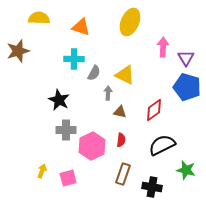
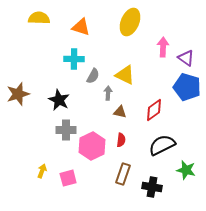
brown star: moved 43 px down
purple triangle: rotated 24 degrees counterclockwise
gray semicircle: moved 1 px left, 3 px down
